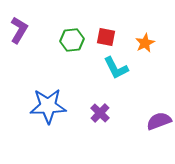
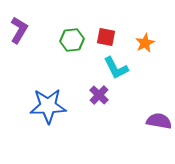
purple cross: moved 1 px left, 18 px up
purple semicircle: rotated 30 degrees clockwise
